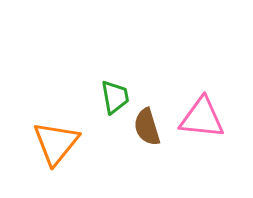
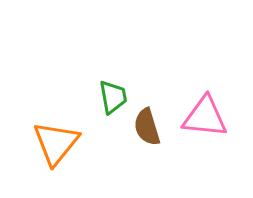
green trapezoid: moved 2 px left
pink triangle: moved 3 px right, 1 px up
